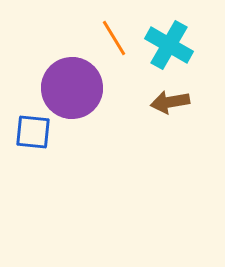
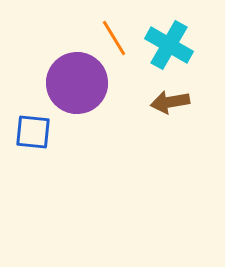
purple circle: moved 5 px right, 5 px up
